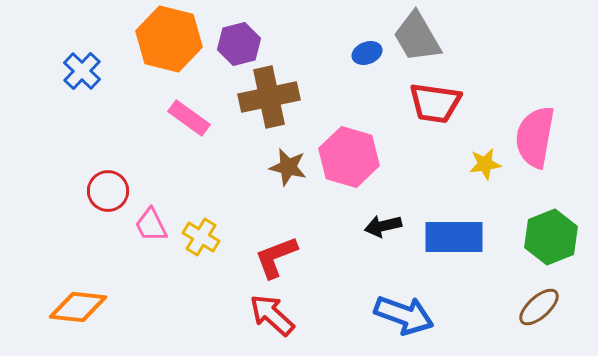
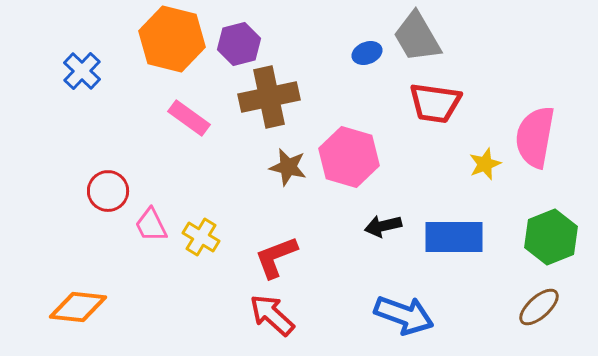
orange hexagon: moved 3 px right
yellow star: rotated 12 degrees counterclockwise
